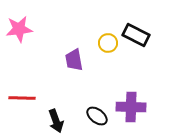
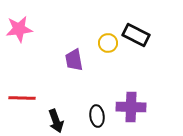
black ellipse: rotated 45 degrees clockwise
